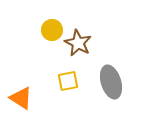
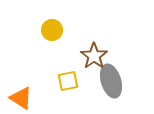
brown star: moved 16 px right, 13 px down; rotated 8 degrees clockwise
gray ellipse: moved 1 px up
